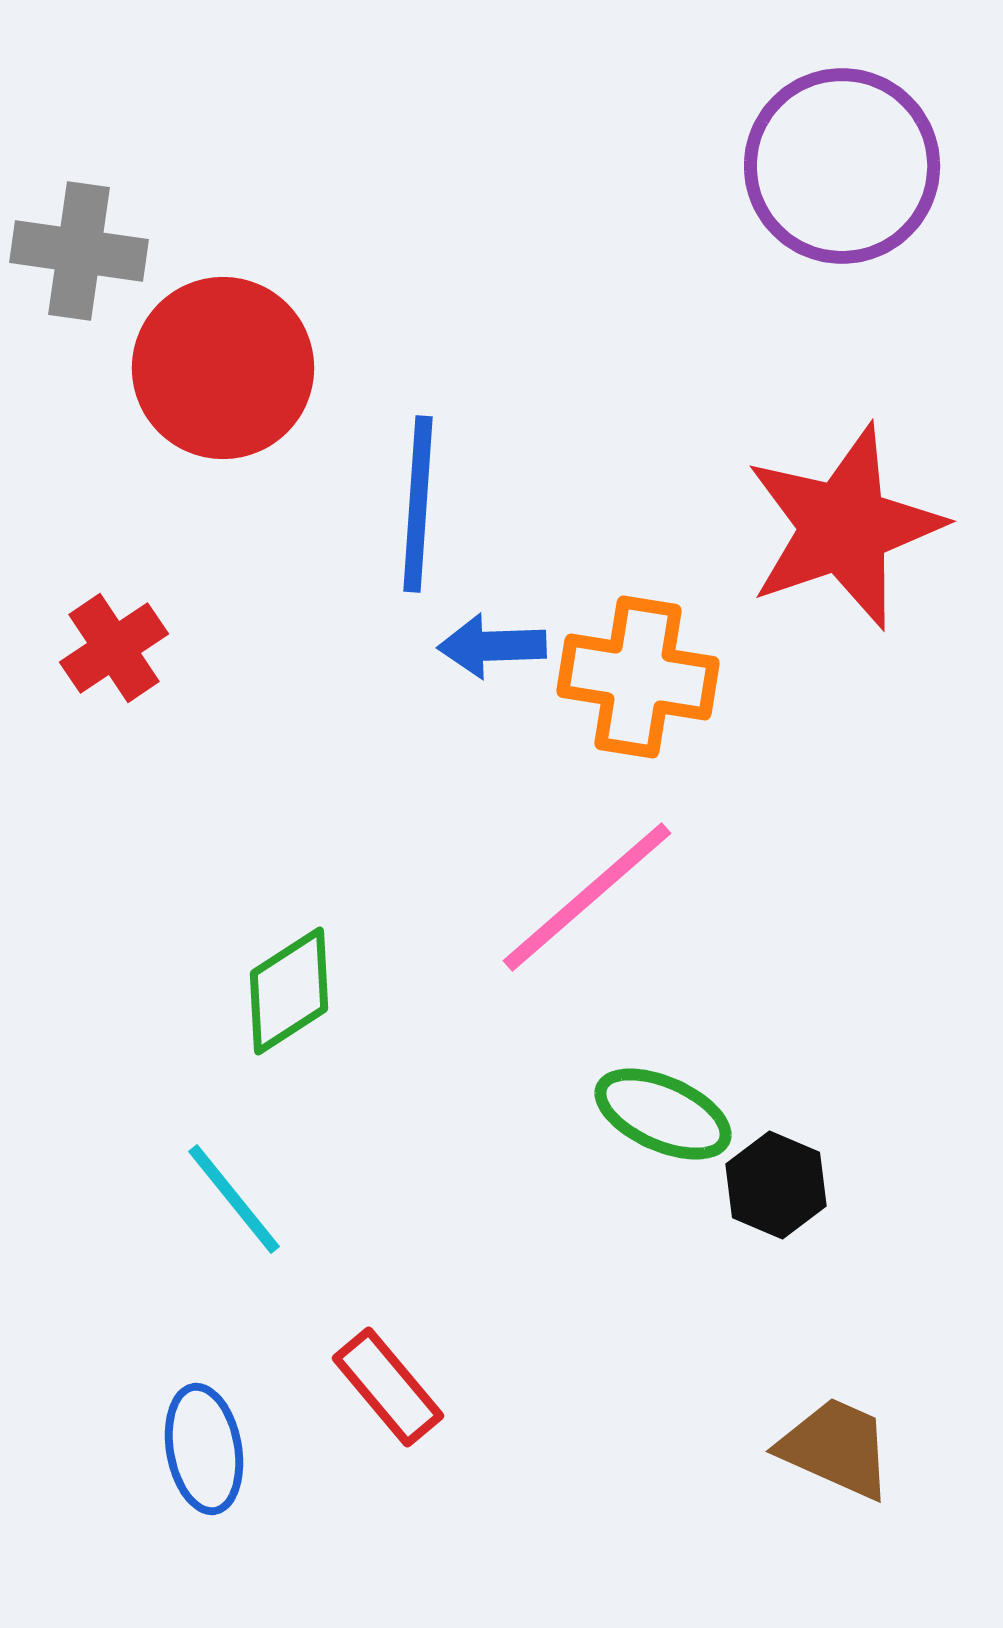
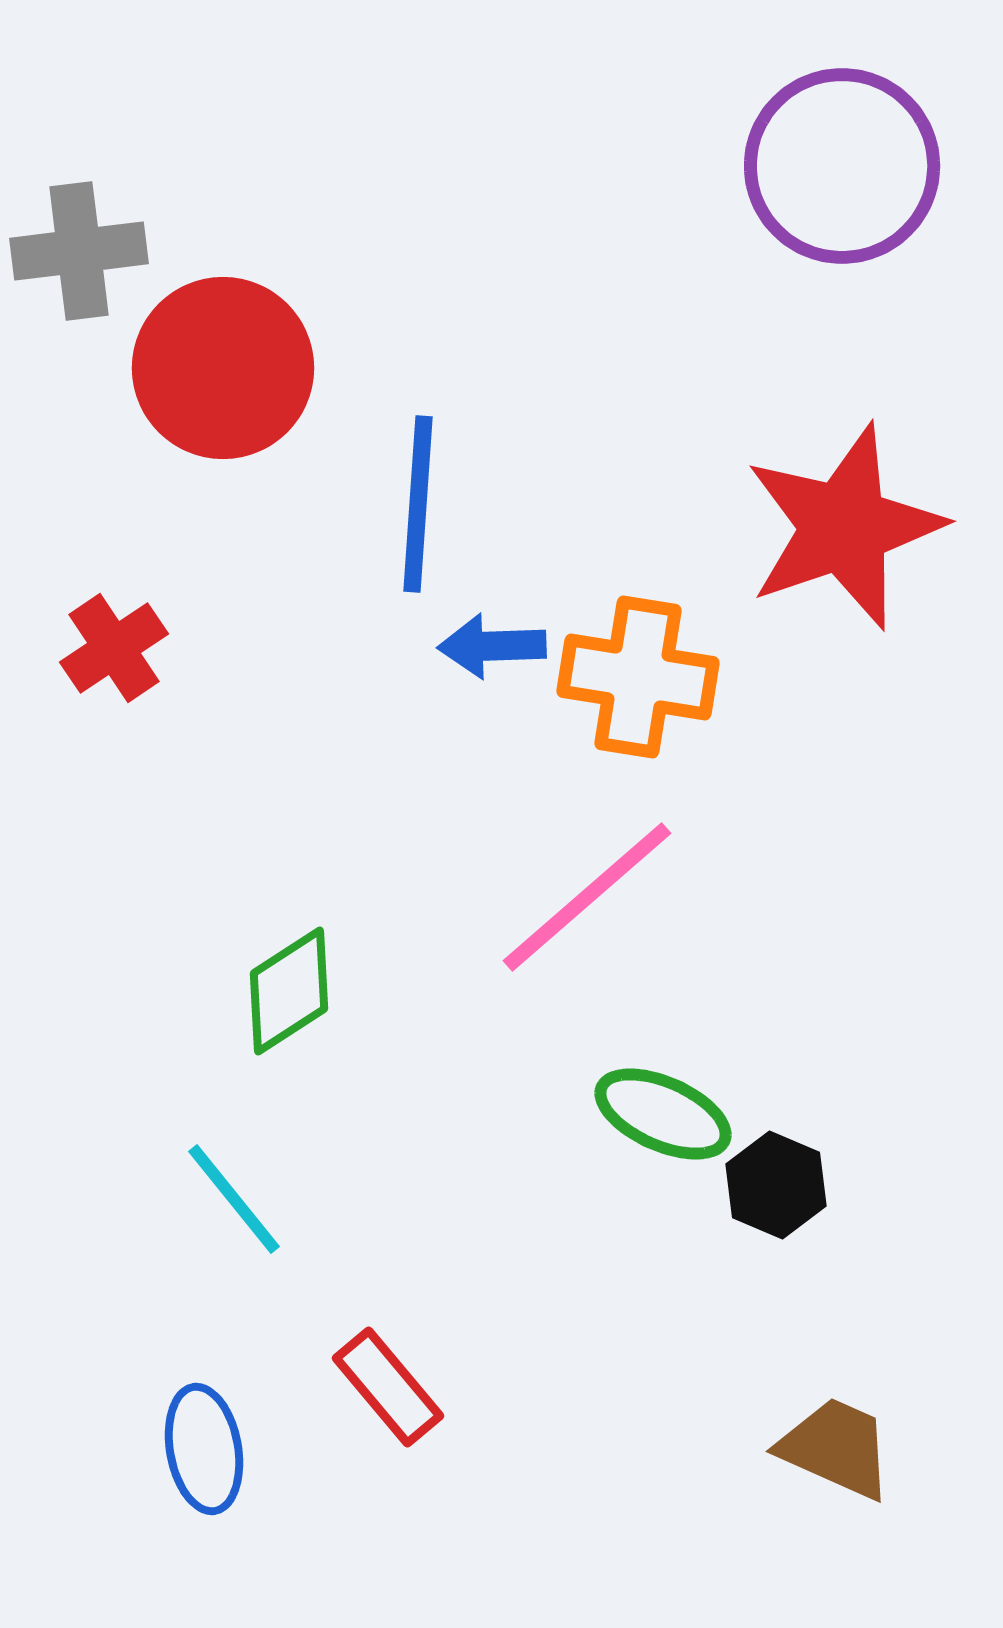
gray cross: rotated 15 degrees counterclockwise
